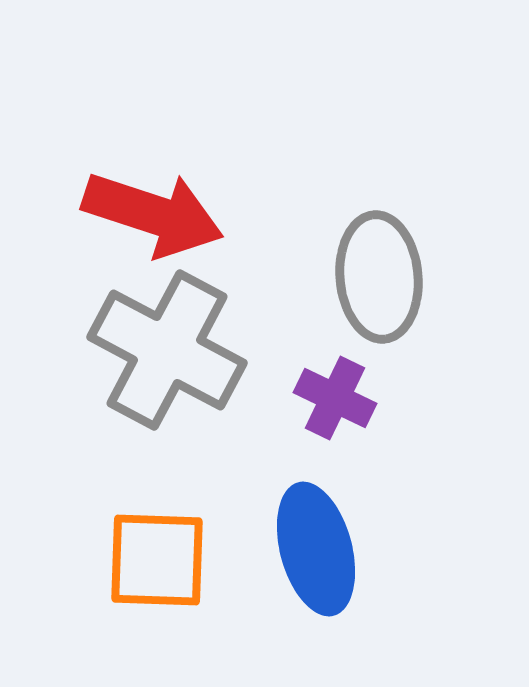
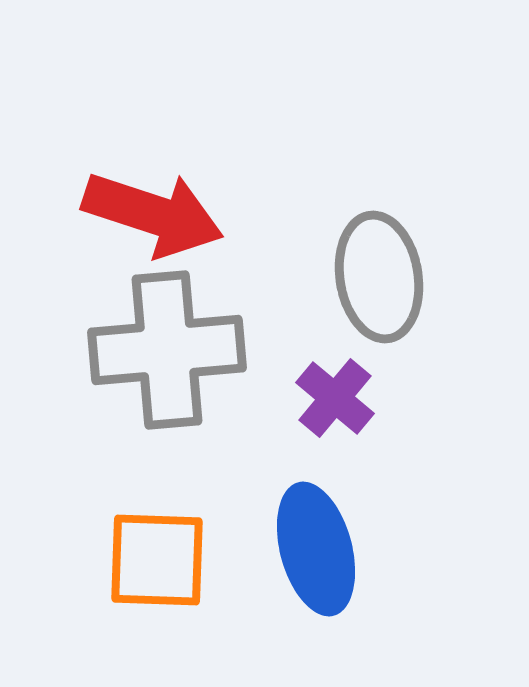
gray ellipse: rotated 4 degrees counterclockwise
gray cross: rotated 33 degrees counterclockwise
purple cross: rotated 14 degrees clockwise
